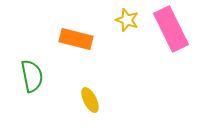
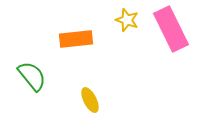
orange rectangle: rotated 20 degrees counterclockwise
green semicircle: rotated 28 degrees counterclockwise
